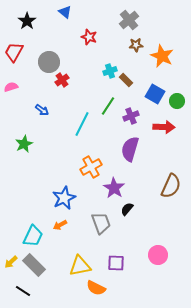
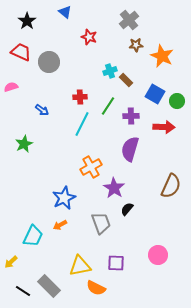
red trapezoid: moved 7 px right; rotated 85 degrees clockwise
red cross: moved 18 px right, 17 px down; rotated 32 degrees clockwise
purple cross: rotated 21 degrees clockwise
gray rectangle: moved 15 px right, 21 px down
